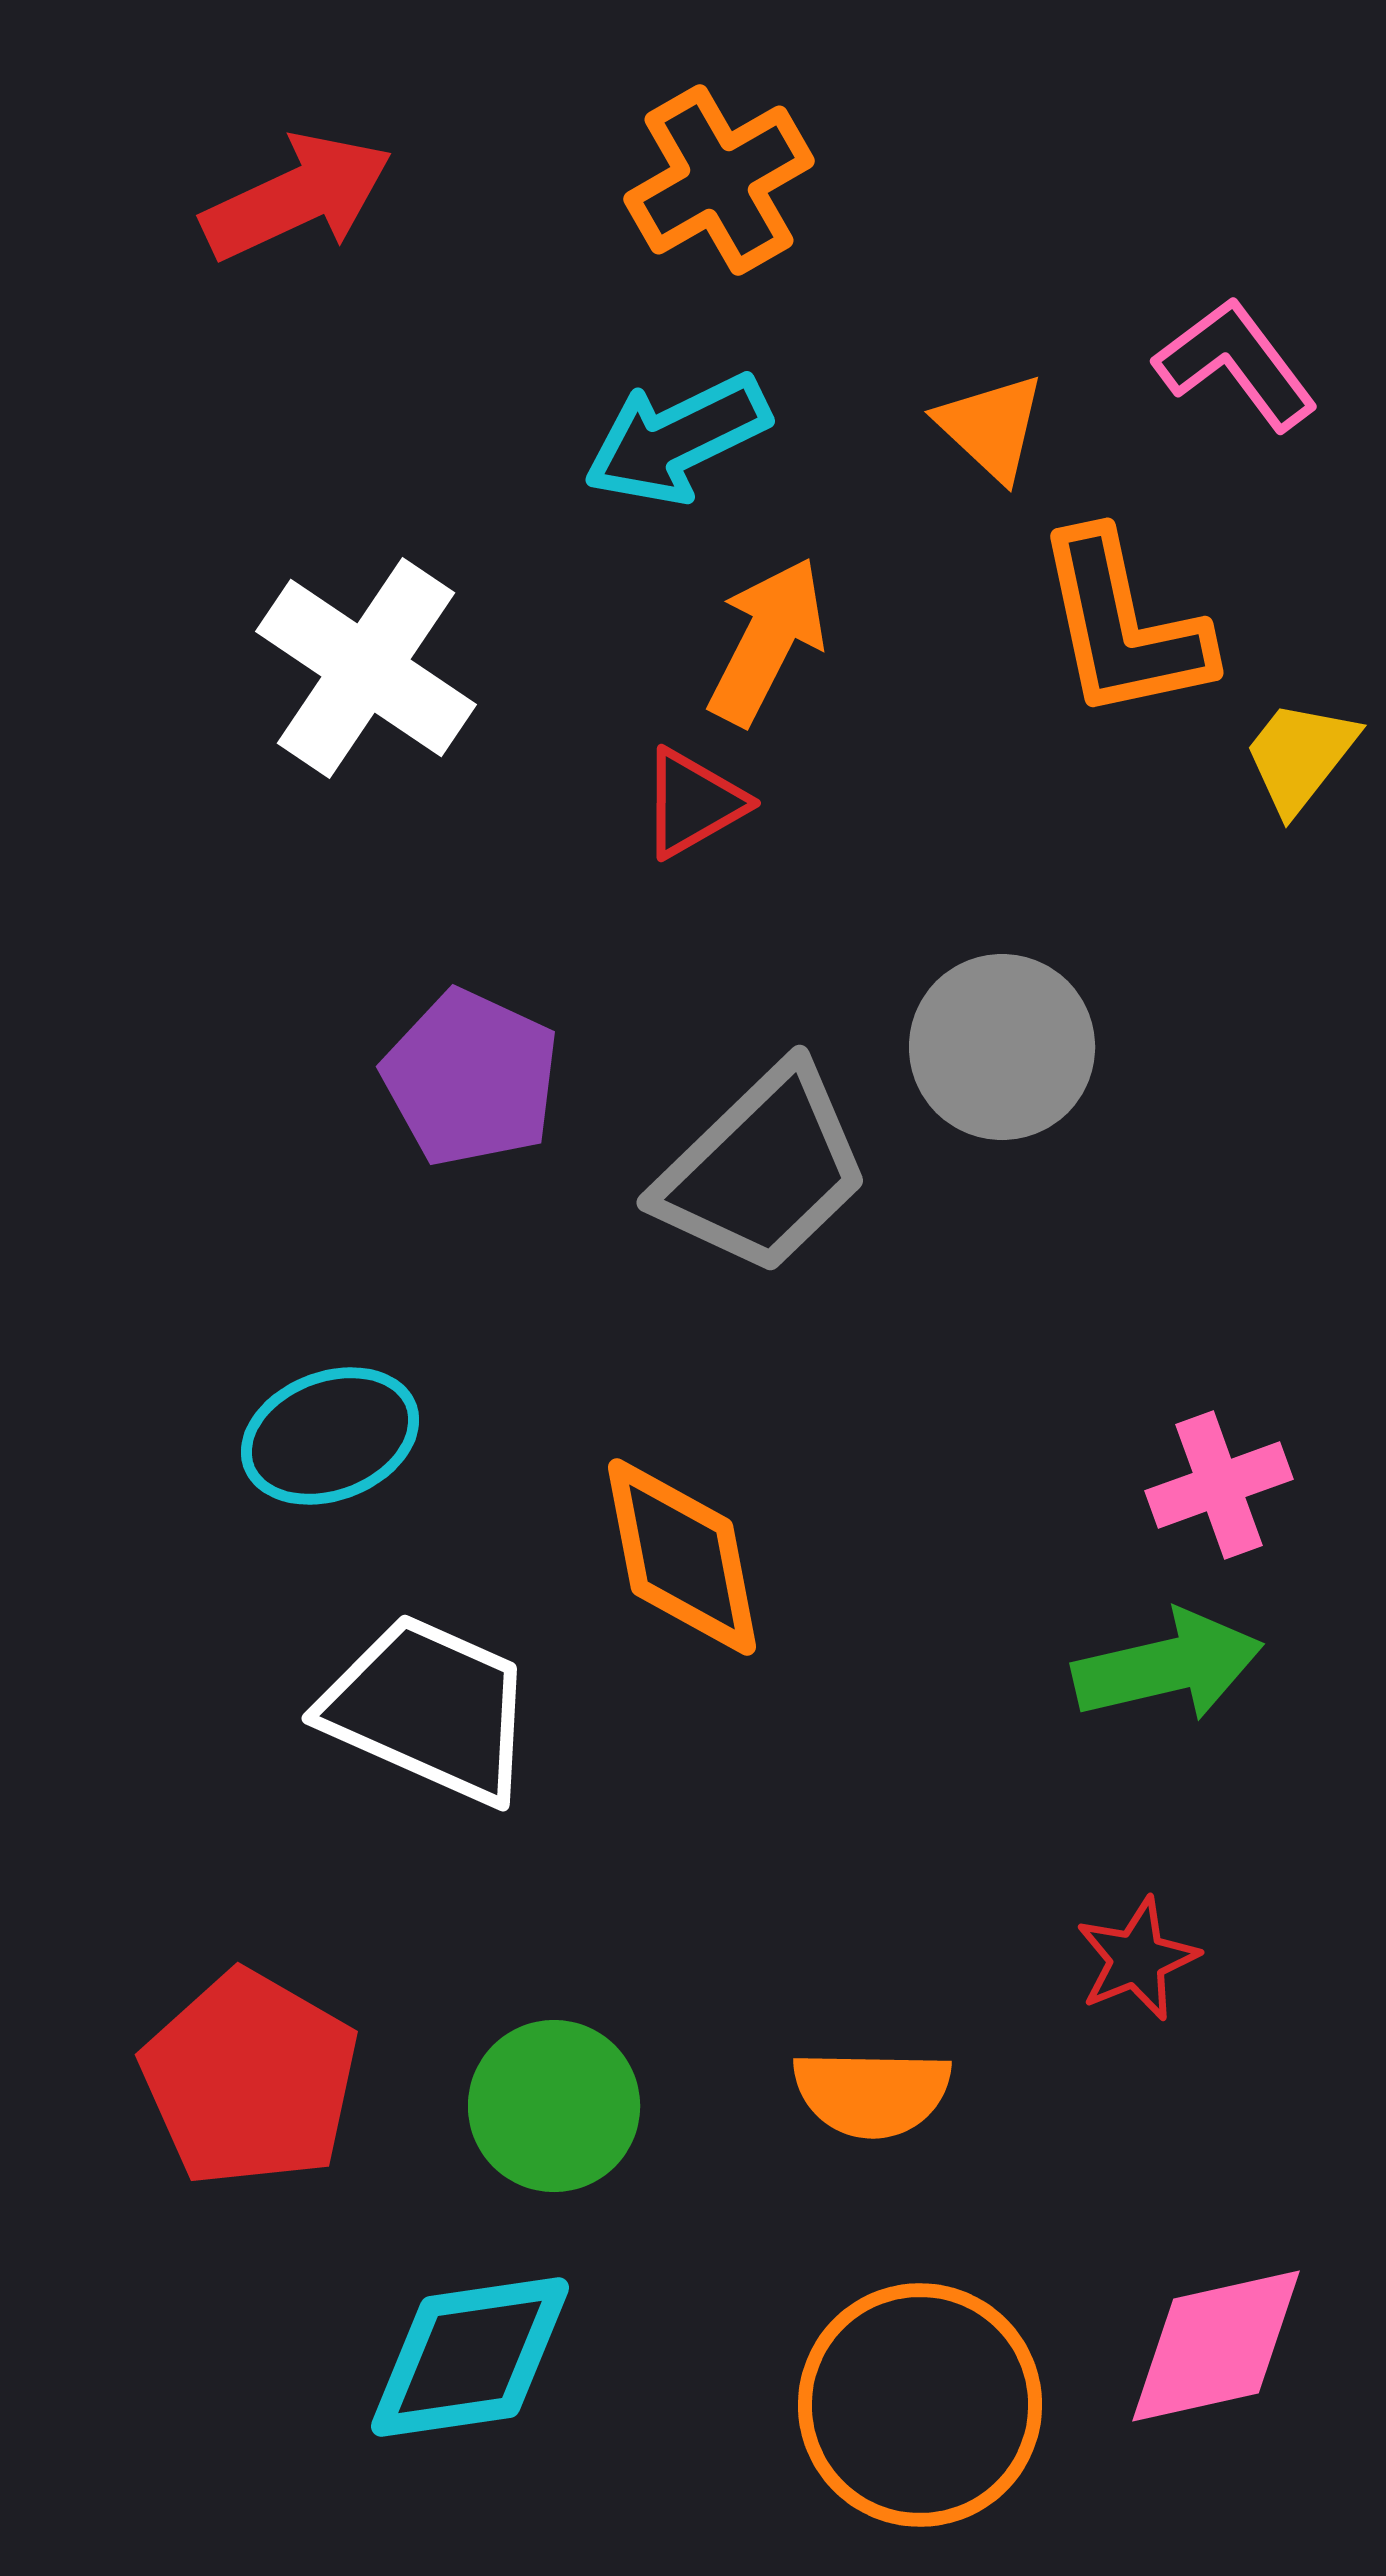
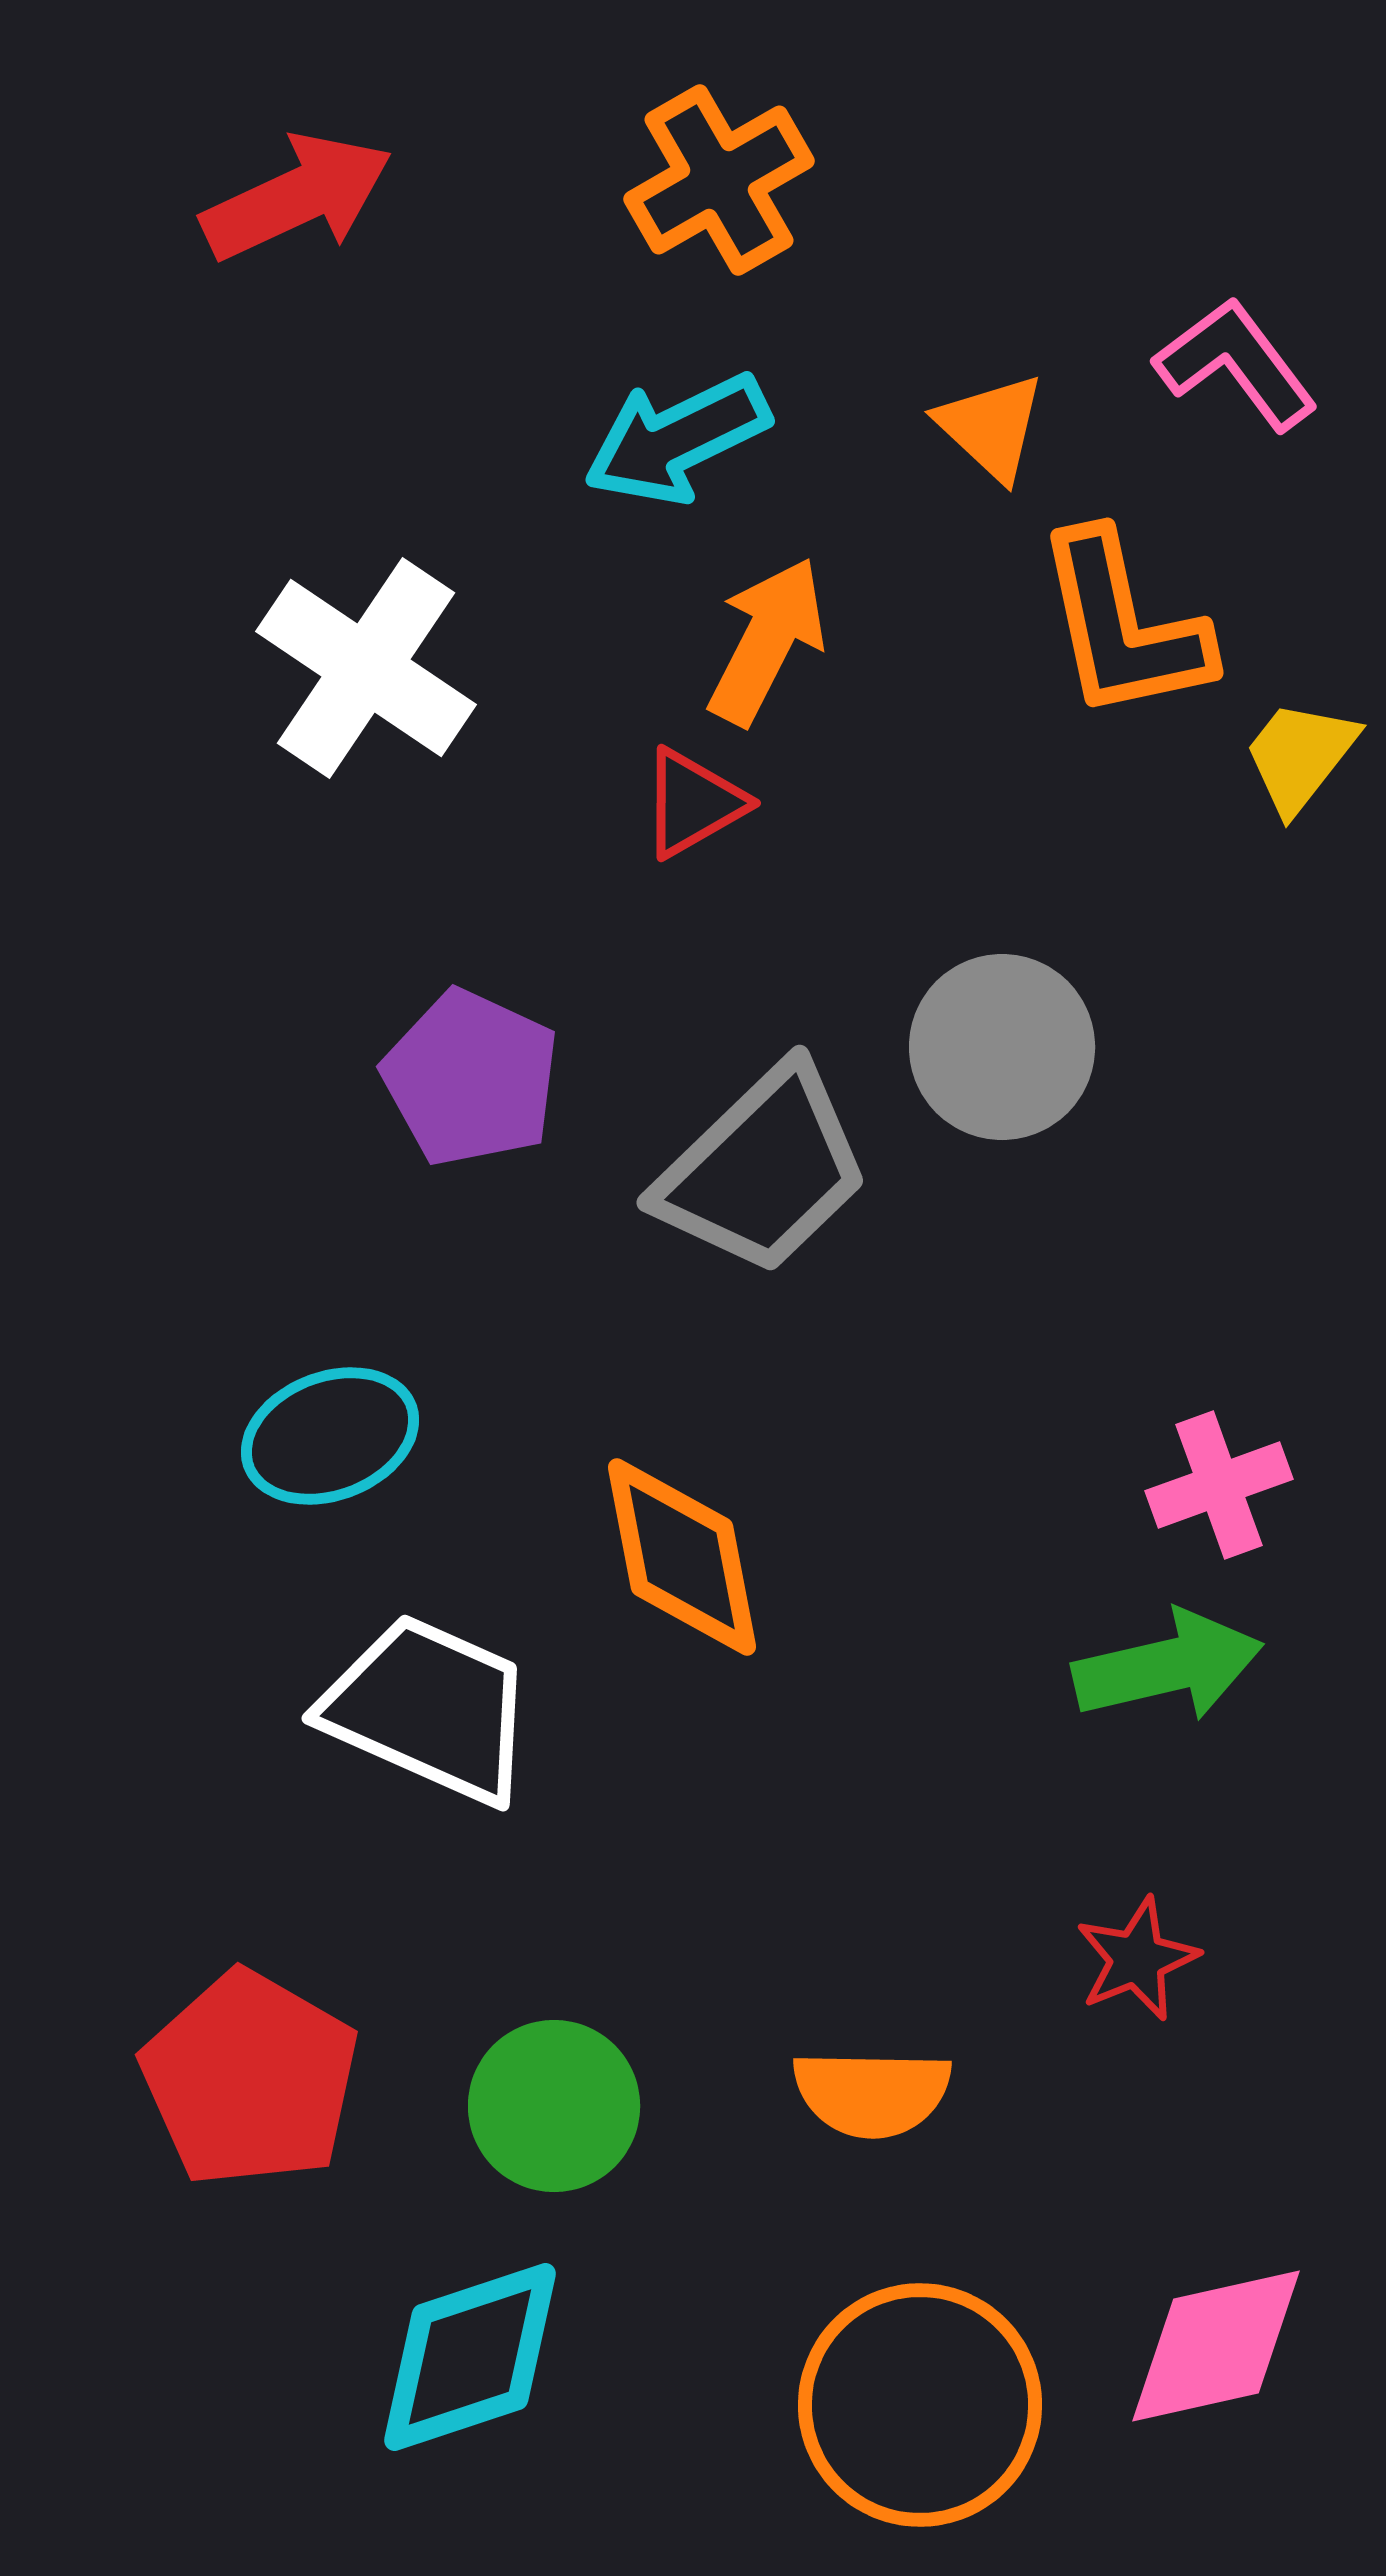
cyan diamond: rotated 10 degrees counterclockwise
